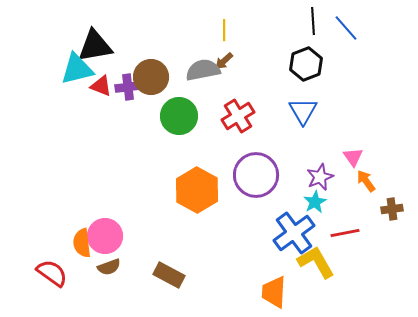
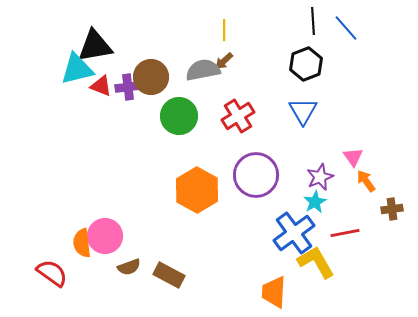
brown semicircle: moved 20 px right
